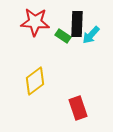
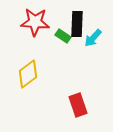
cyan arrow: moved 2 px right, 3 px down
yellow diamond: moved 7 px left, 7 px up
red rectangle: moved 3 px up
